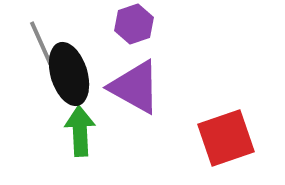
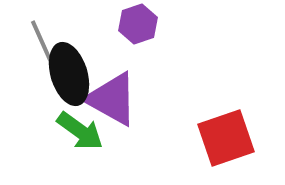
purple hexagon: moved 4 px right
gray line: moved 1 px right, 1 px up
purple triangle: moved 23 px left, 12 px down
green arrow: rotated 129 degrees clockwise
